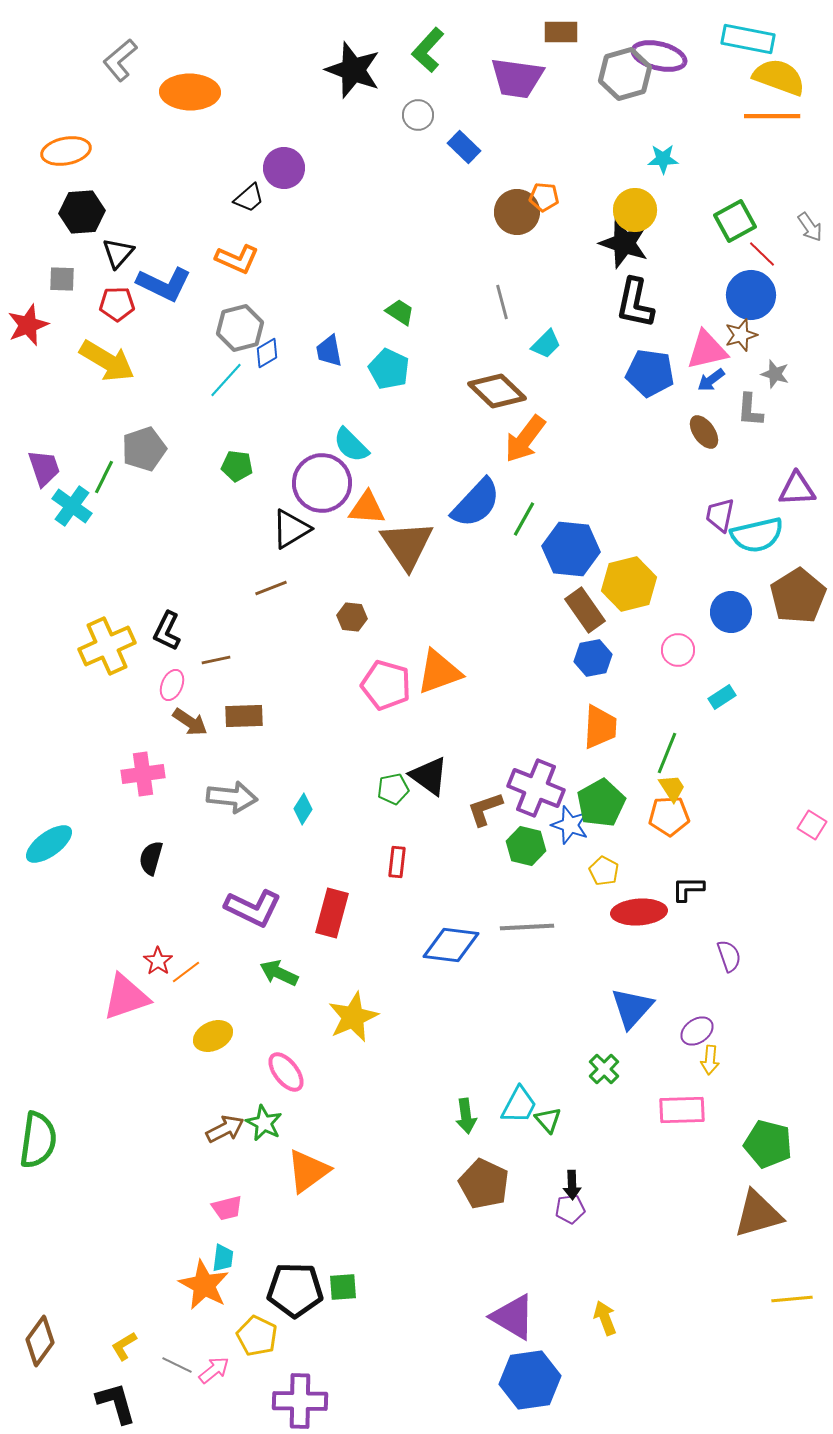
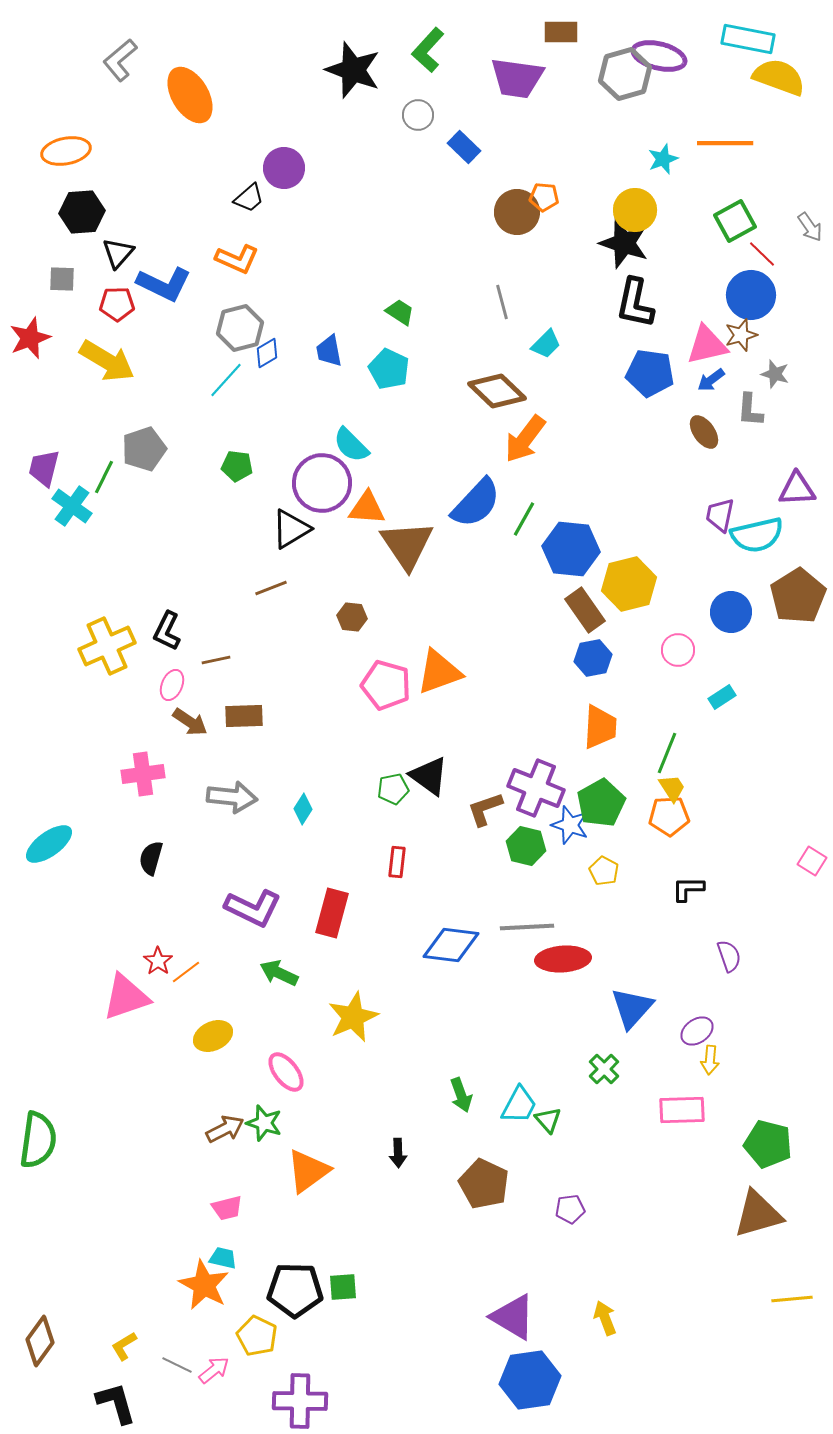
orange ellipse at (190, 92): moved 3 px down; rotated 58 degrees clockwise
orange line at (772, 116): moved 47 px left, 27 px down
cyan star at (663, 159): rotated 20 degrees counterclockwise
red star at (28, 325): moved 2 px right, 13 px down
pink triangle at (707, 350): moved 5 px up
purple trapezoid at (44, 468): rotated 147 degrees counterclockwise
pink square at (812, 825): moved 36 px down
red ellipse at (639, 912): moved 76 px left, 47 px down
green arrow at (466, 1116): moved 5 px left, 21 px up; rotated 12 degrees counterclockwise
green star at (264, 1123): rotated 9 degrees counterclockwise
black arrow at (572, 1185): moved 174 px left, 32 px up
cyan trapezoid at (223, 1258): rotated 84 degrees counterclockwise
